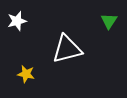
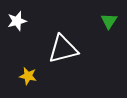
white triangle: moved 4 px left
yellow star: moved 2 px right, 2 px down
